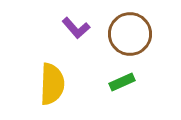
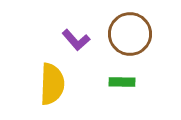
purple L-shape: moved 12 px down
green rectangle: rotated 25 degrees clockwise
